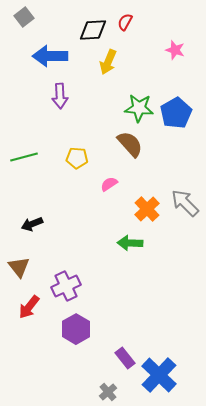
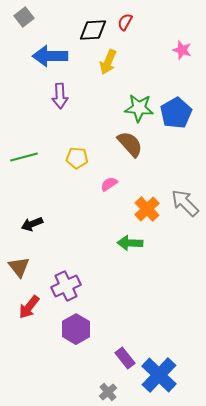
pink star: moved 7 px right
